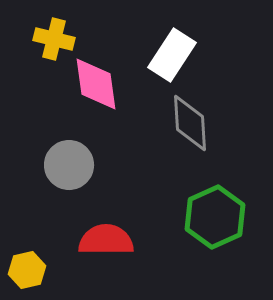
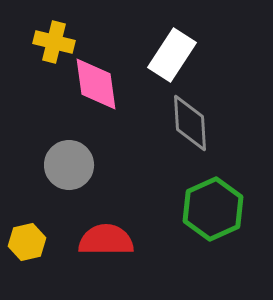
yellow cross: moved 3 px down
green hexagon: moved 2 px left, 8 px up
yellow hexagon: moved 28 px up
